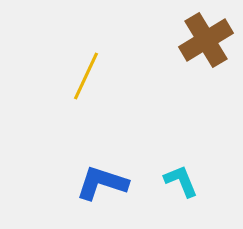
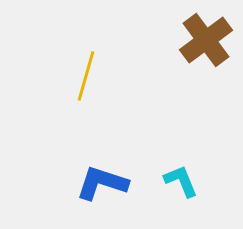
brown cross: rotated 6 degrees counterclockwise
yellow line: rotated 9 degrees counterclockwise
